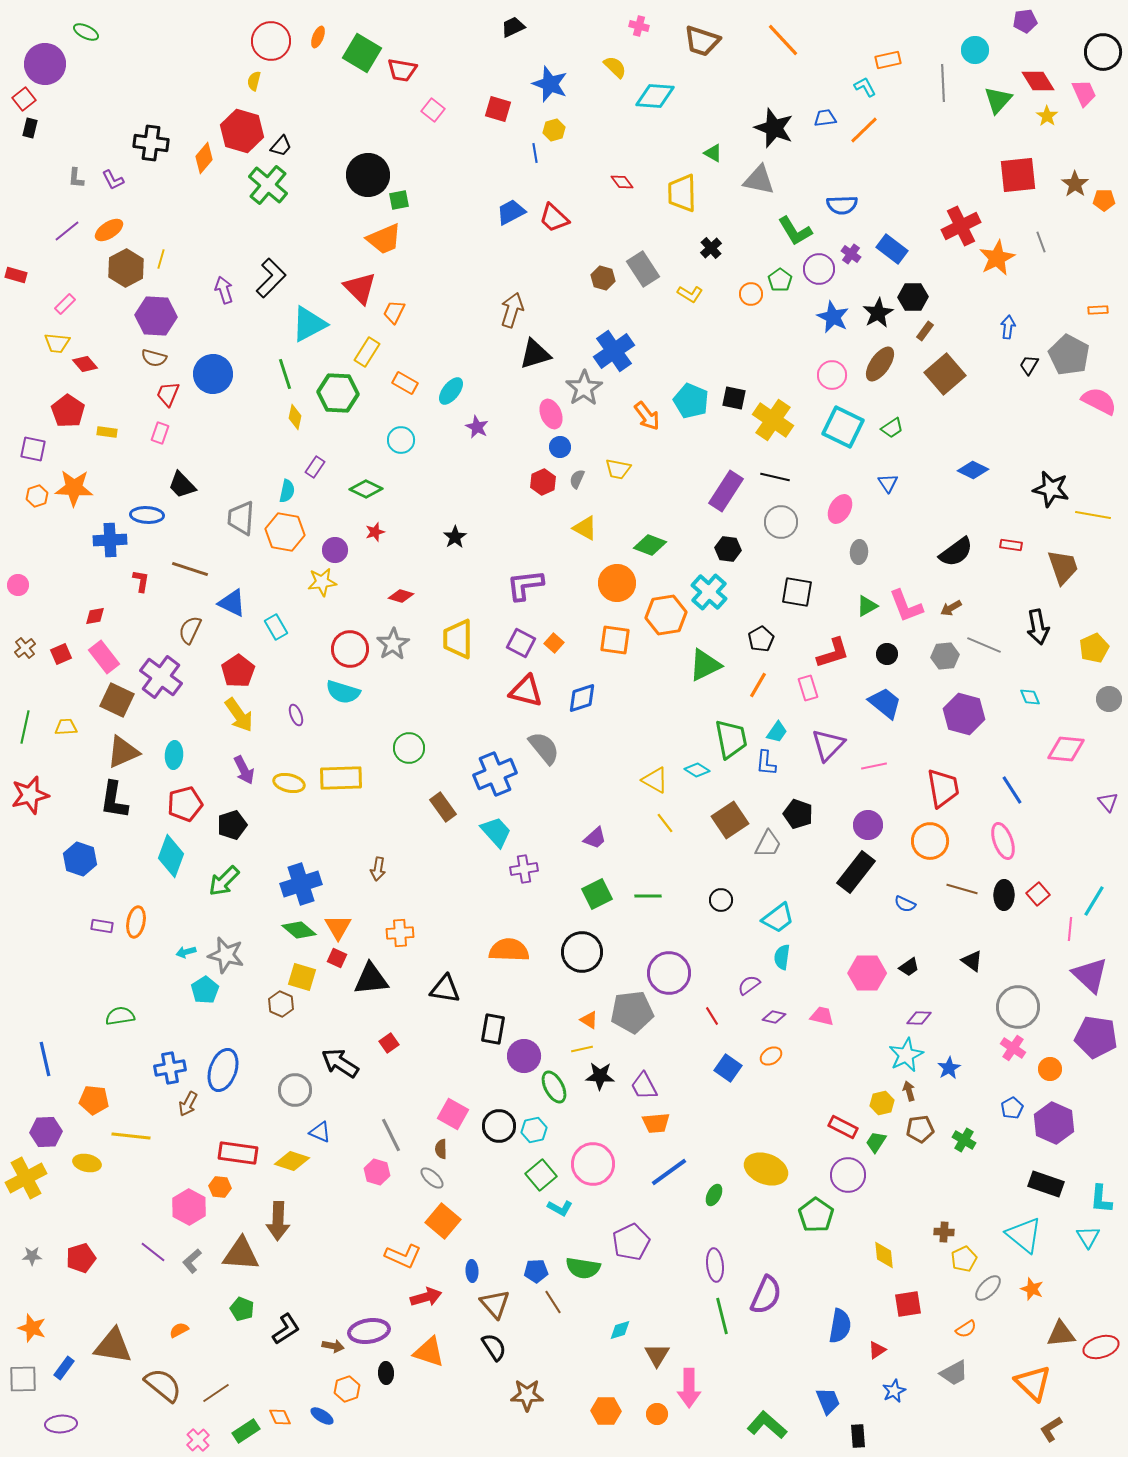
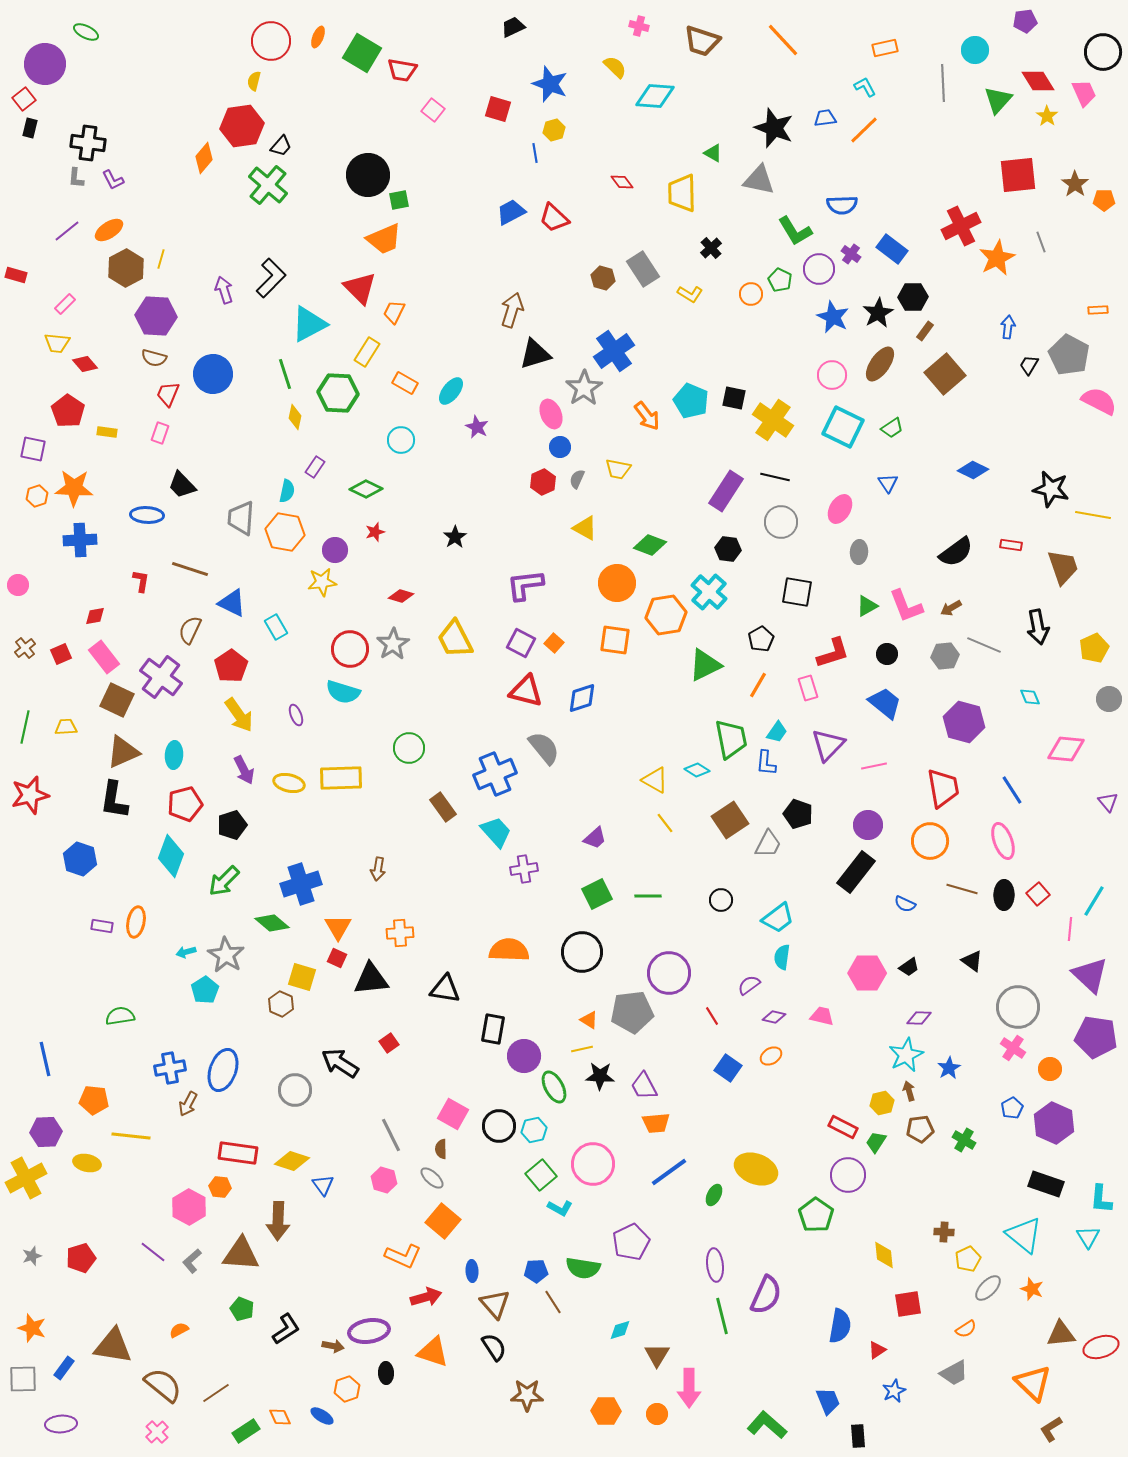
orange rectangle at (888, 60): moved 3 px left, 12 px up
red hexagon at (242, 131): moved 5 px up; rotated 24 degrees counterclockwise
black cross at (151, 143): moved 63 px left
green pentagon at (780, 280): rotated 10 degrees counterclockwise
blue cross at (110, 540): moved 30 px left
yellow trapezoid at (458, 639): moved 3 px left; rotated 27 degrees counterclockwise
red pentagon at (238, 671): moved 7 px left, 5 px up
purple hexagon at (964, 714): moved 8 px down
green diamond at (299, 930): moved 27 px left, 7 px up
gray star at (226, 955): rotated 18 degrees clockwise
blue triangle at (320, 1132): moved 3 px right, 53 px down; rotated 30 degrees clockwise
yellow ellipse at (766, 1169): moved 10 px left
pink hexagon at (377, 1172): moved 7 px right, 8 px down
gray star at (32, 1256): rotated 18 degrees counterclockwise
yellow pentagon at (964, 1259): moved 4 px right
orange triangle at (429, 1352): moved 4 px right
pink cross at (198, 1440): moved 41 px left, 8 px up
